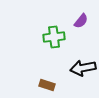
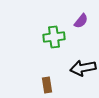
brown rectangle: rotated 63 degrees clockwise
